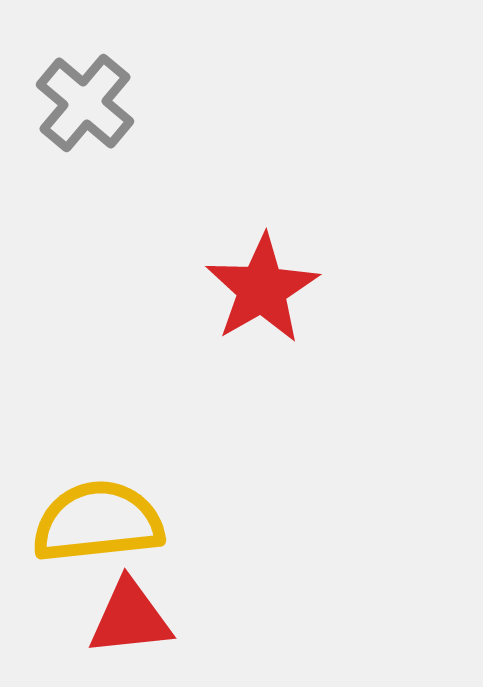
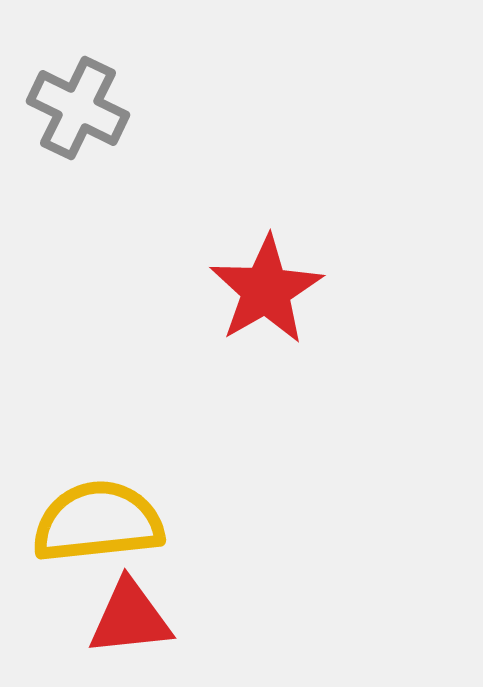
gray cross: moved 7 px left, 5 px down; rotated 14 degrees counterclockwise
red star: moved 4 px right, 1 px down
